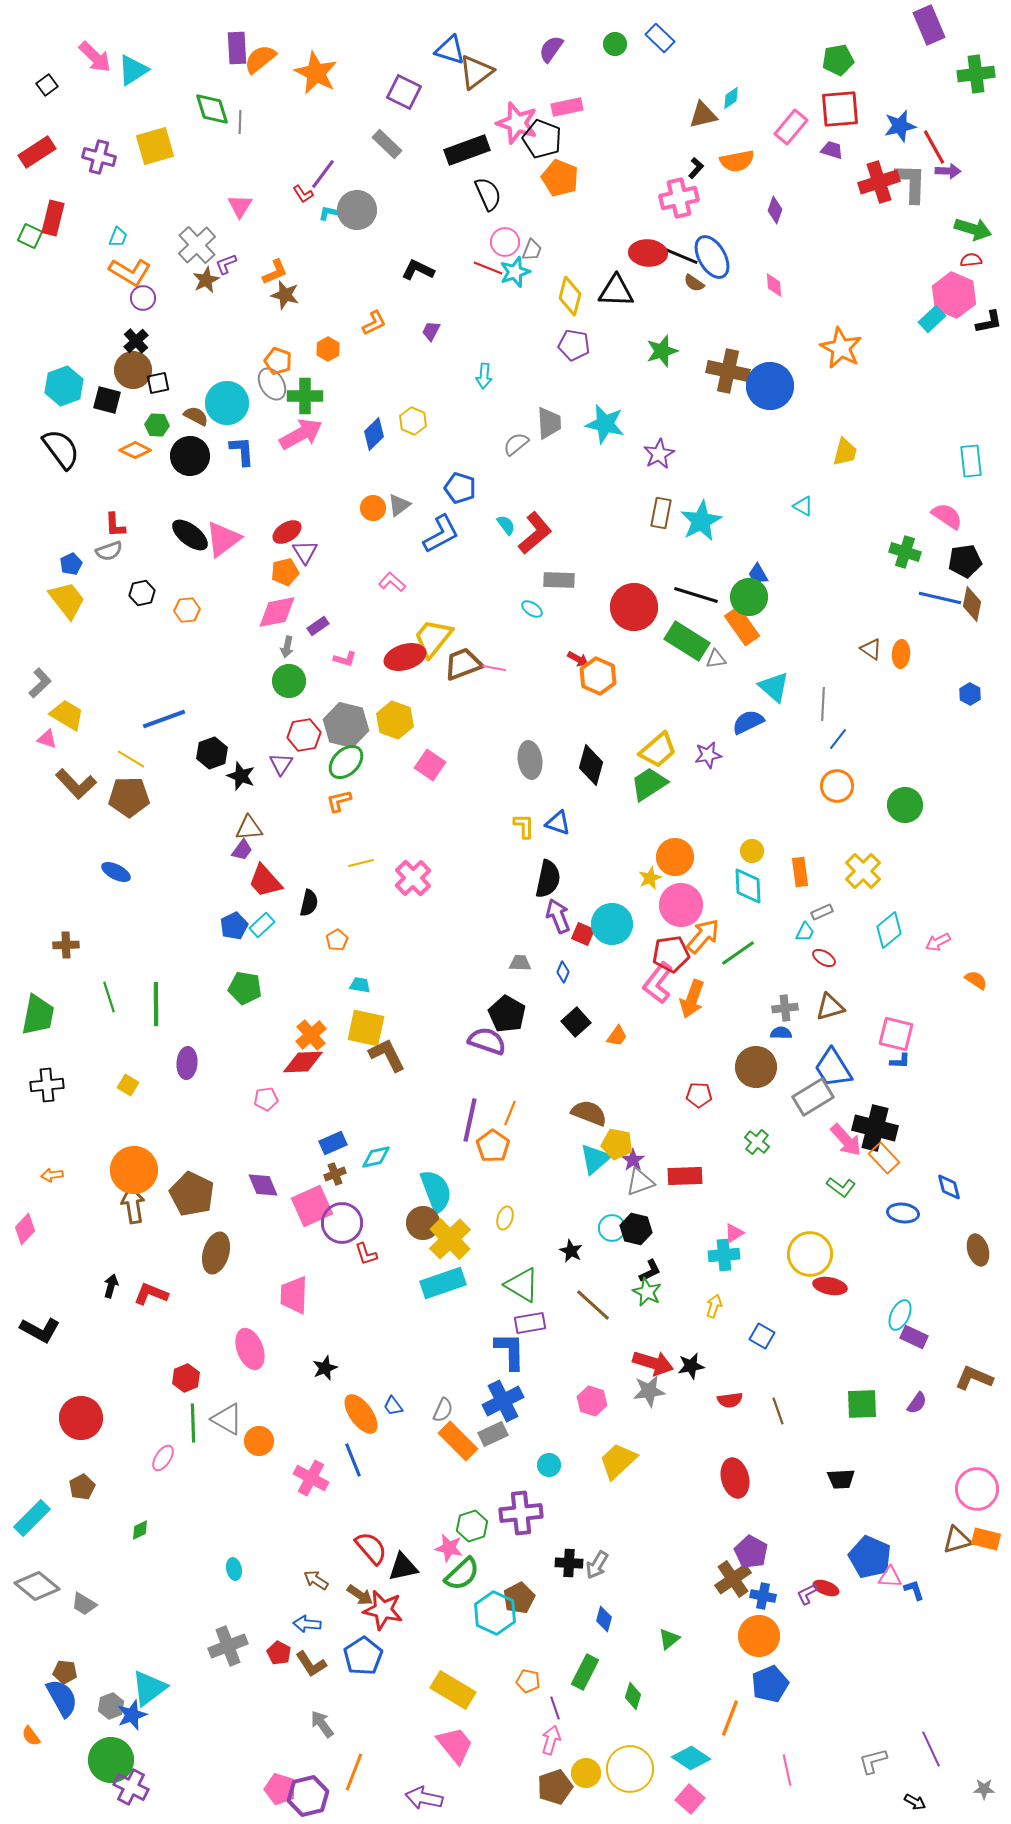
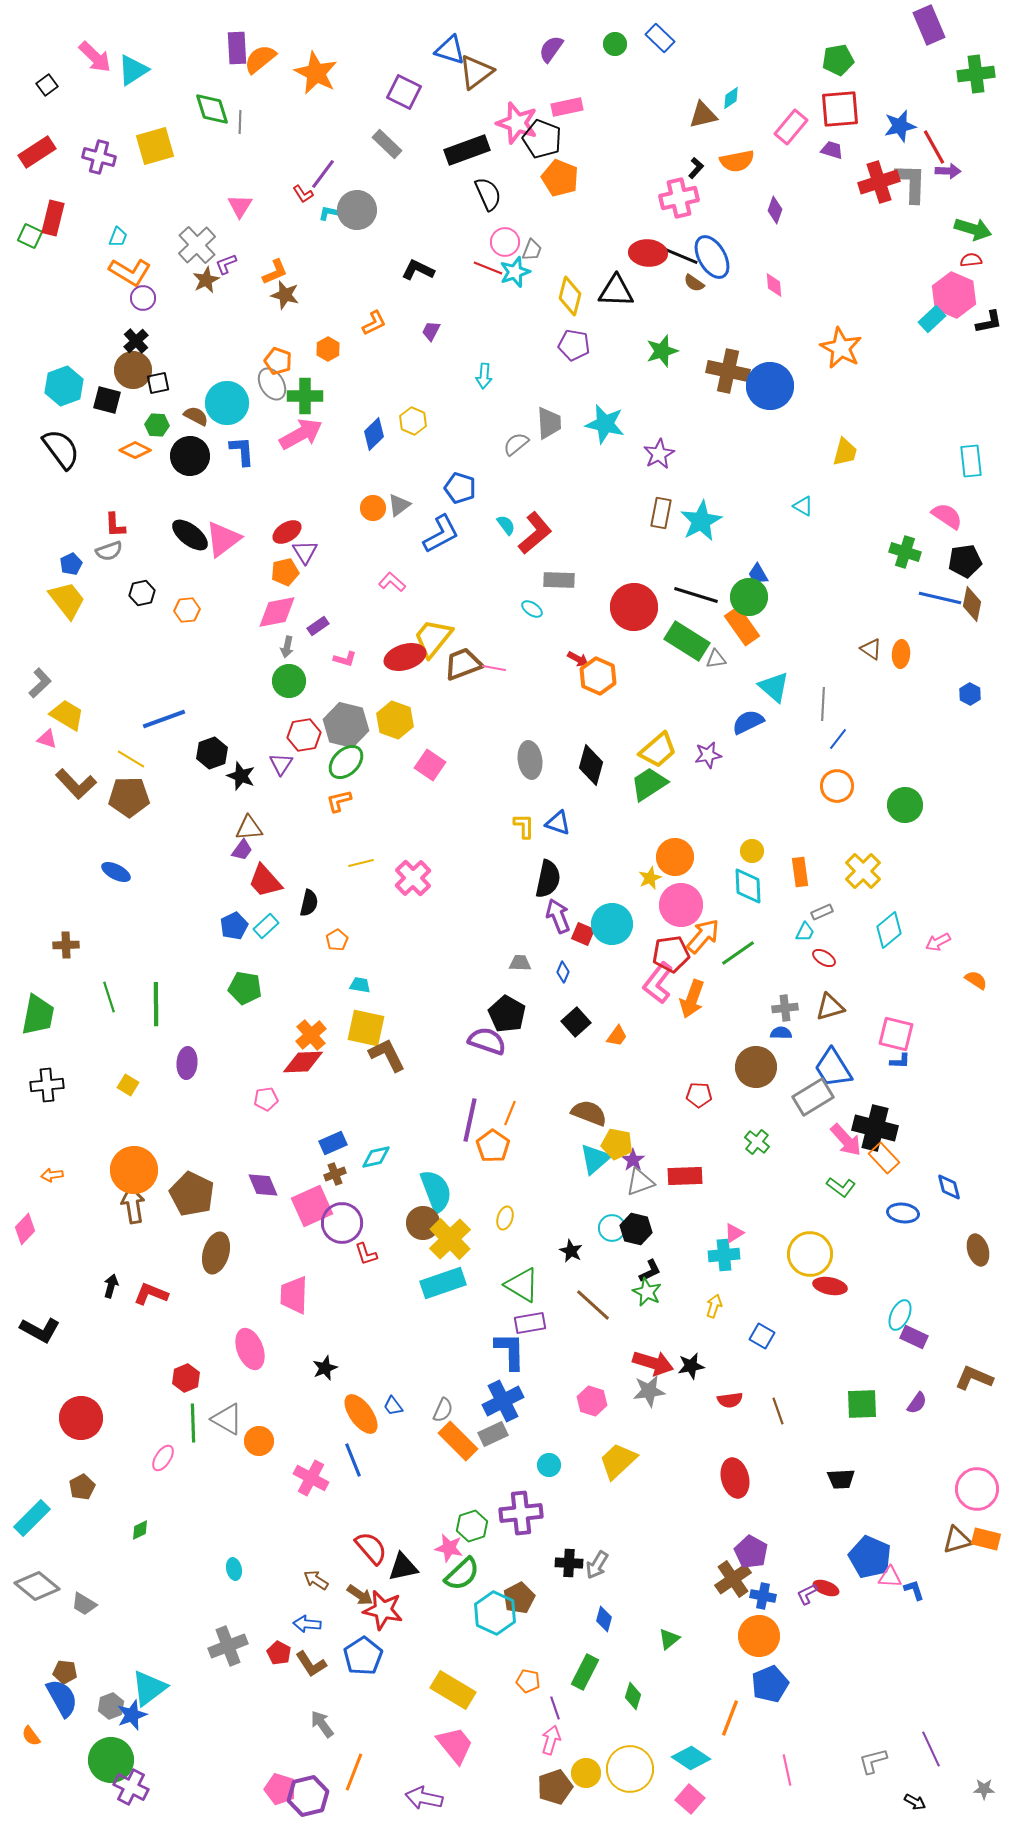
cyan rectangle at (262, 925): moved 4 px right, 1 px down
